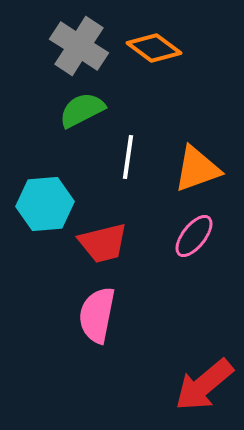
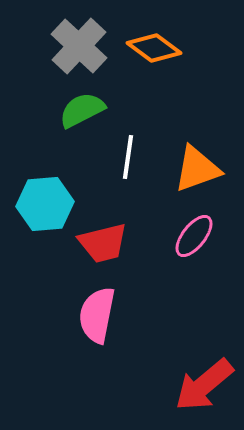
gray cross: rotated 10 degrees clockwise
